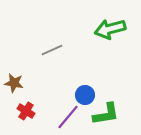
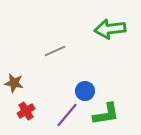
green arrow: rotated 8 degrees clockwise
gray line: moved 3 px right, 1 px down
blue circle: moved 4 px up
red cross: rotated 24 degrees clockwise
purple line: moved 1 px left, 2 px up
